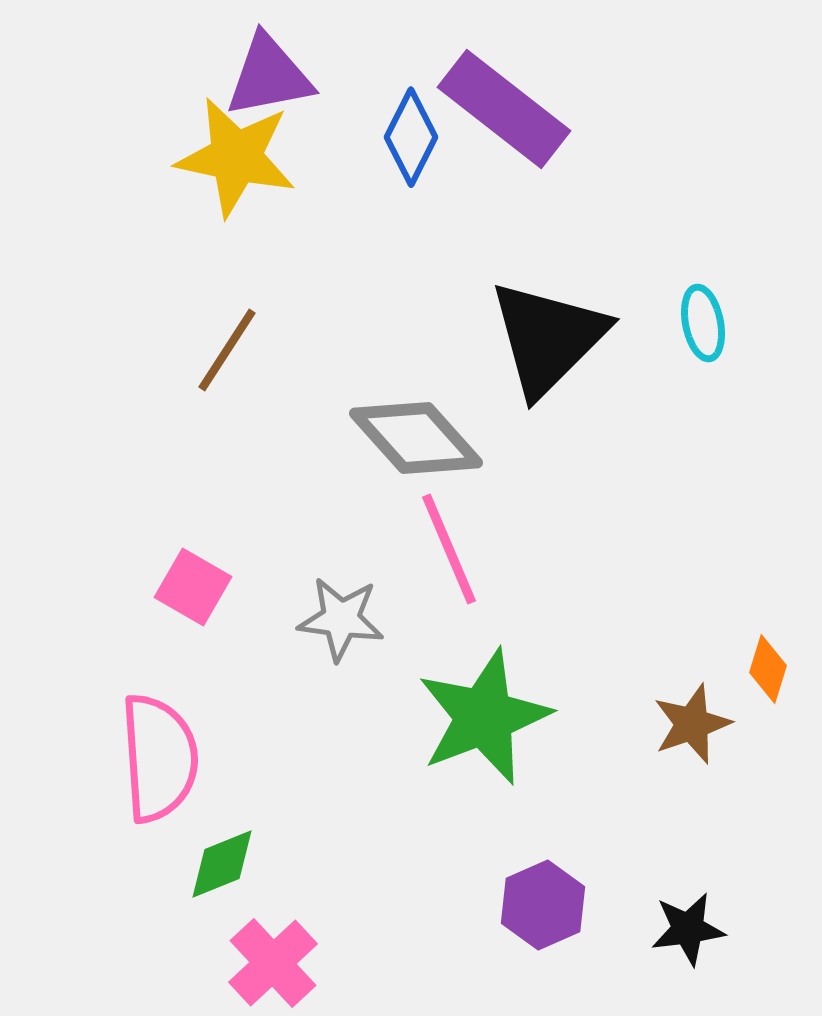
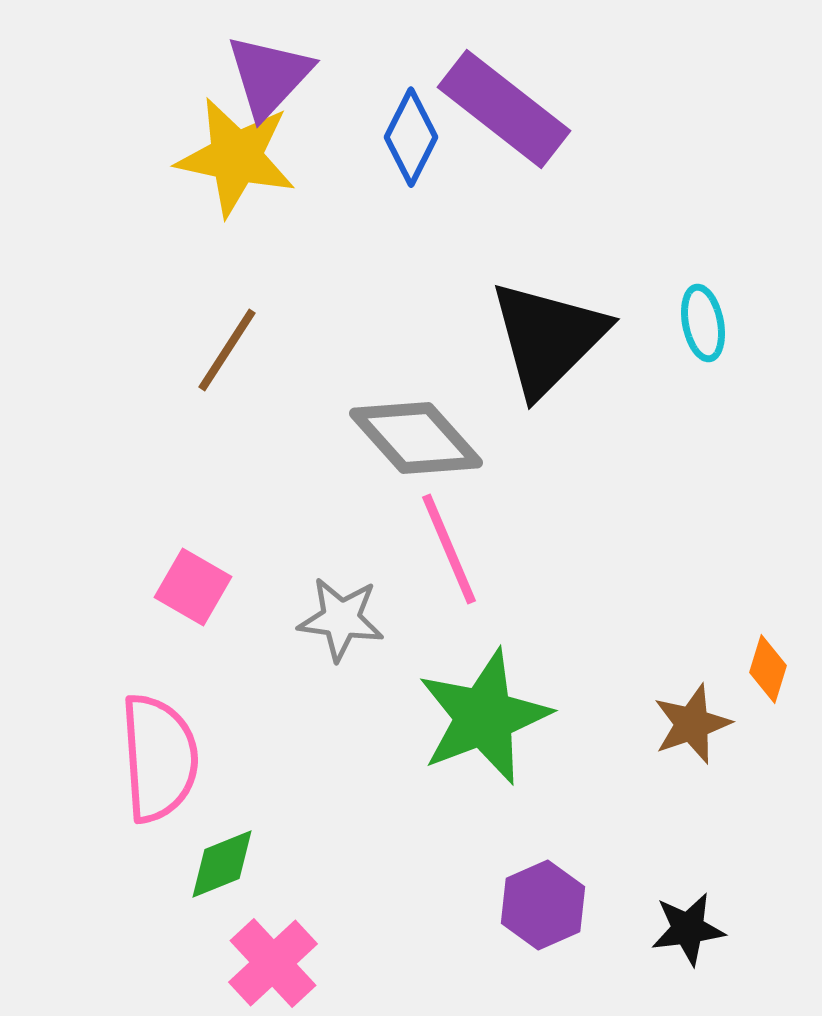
purple triangle: rotated 36 degrees counterclockwise
